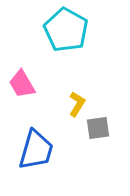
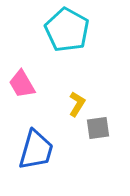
cyan pentagon: moved 1 px right
